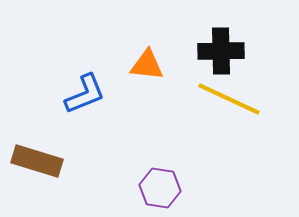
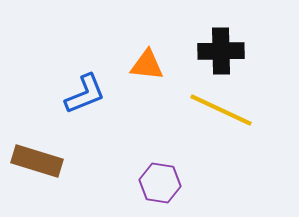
yellow line: moved 8 px left, 11 px down
purple hexagon: moved 5 px up
